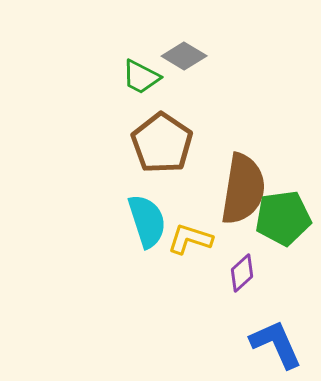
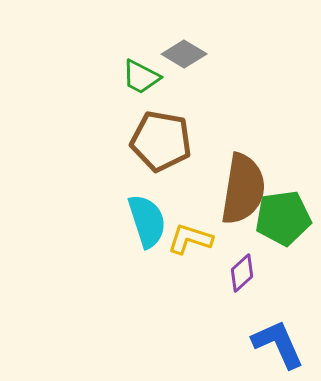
gray diamond: moved 2 px up
brown pentagon: moved 1 px left, 2 px up; rotated 24 degrees counterclockwise
blue L-shape: moved 2 px right
